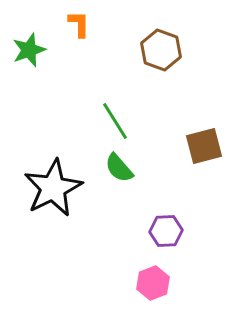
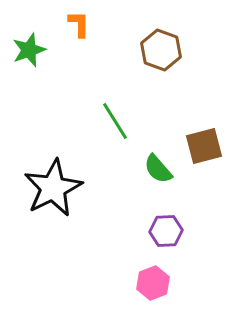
green semicircle: moved 39 px right, 1 px down
